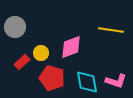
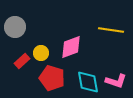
red rectangle: moved 1 px up
cyan diamond: moved 1 px right
